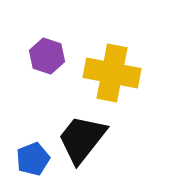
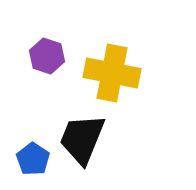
black trapezoid: rotated 16 degrees counterclockwise
blue pentagon: rotated 16 degrees counterclockwise
